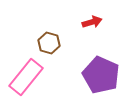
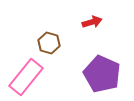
purple pentagon: moved 1 px right, 1 px up
